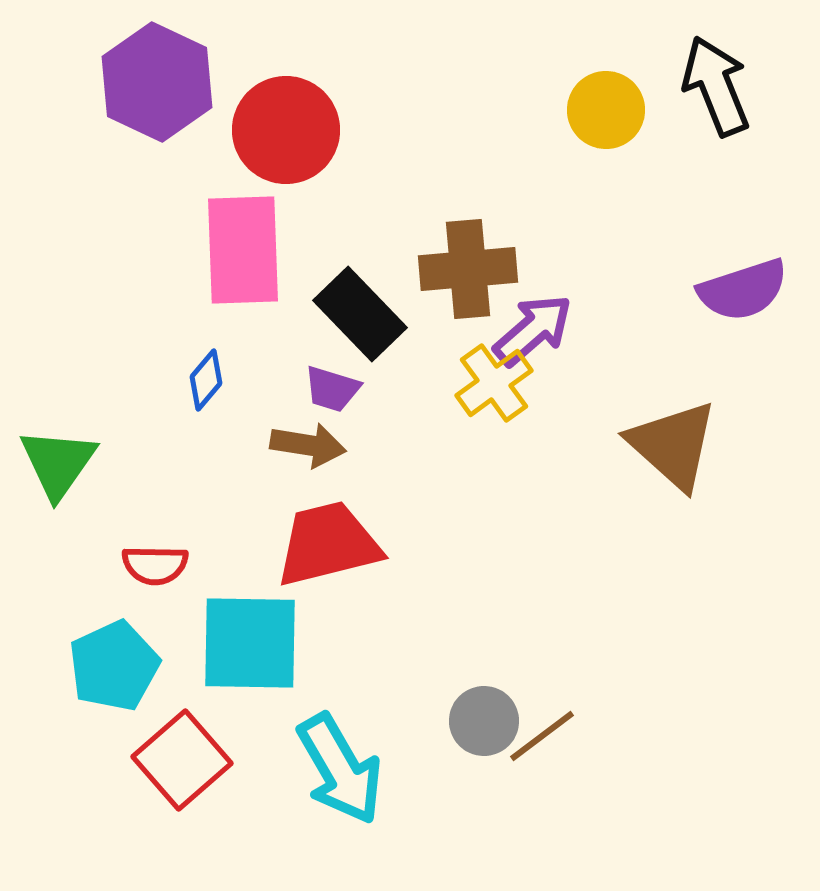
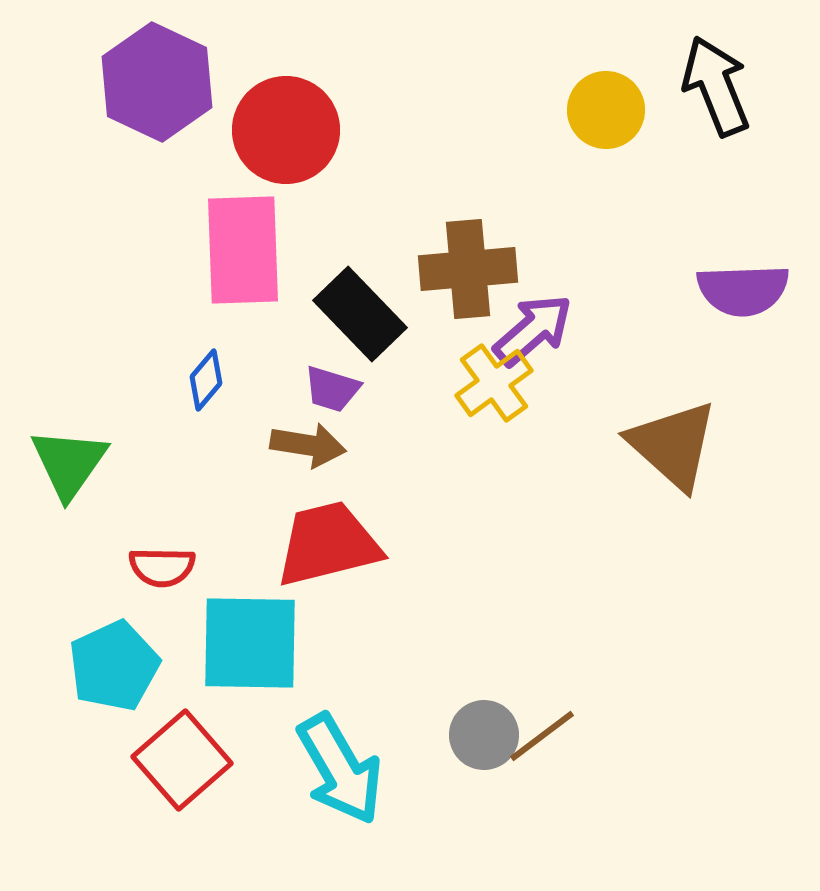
purple semicircle: rotated 16 degrees clockwise
green triangle: moved 11 px right
red semicircle: moved 7 px right, 2 px down
gray circle: moved 14 px down
